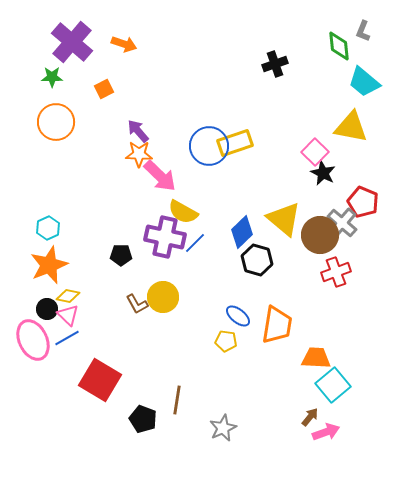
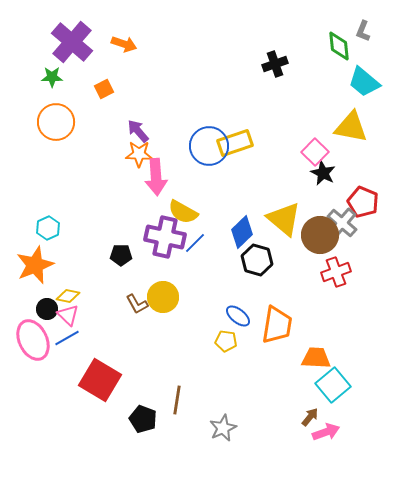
pink arrow at (160, 176): moved 4 px left, 1 px down; rotated 42 degrees clockwise
orange star at (49, 265): moved 14 px left
